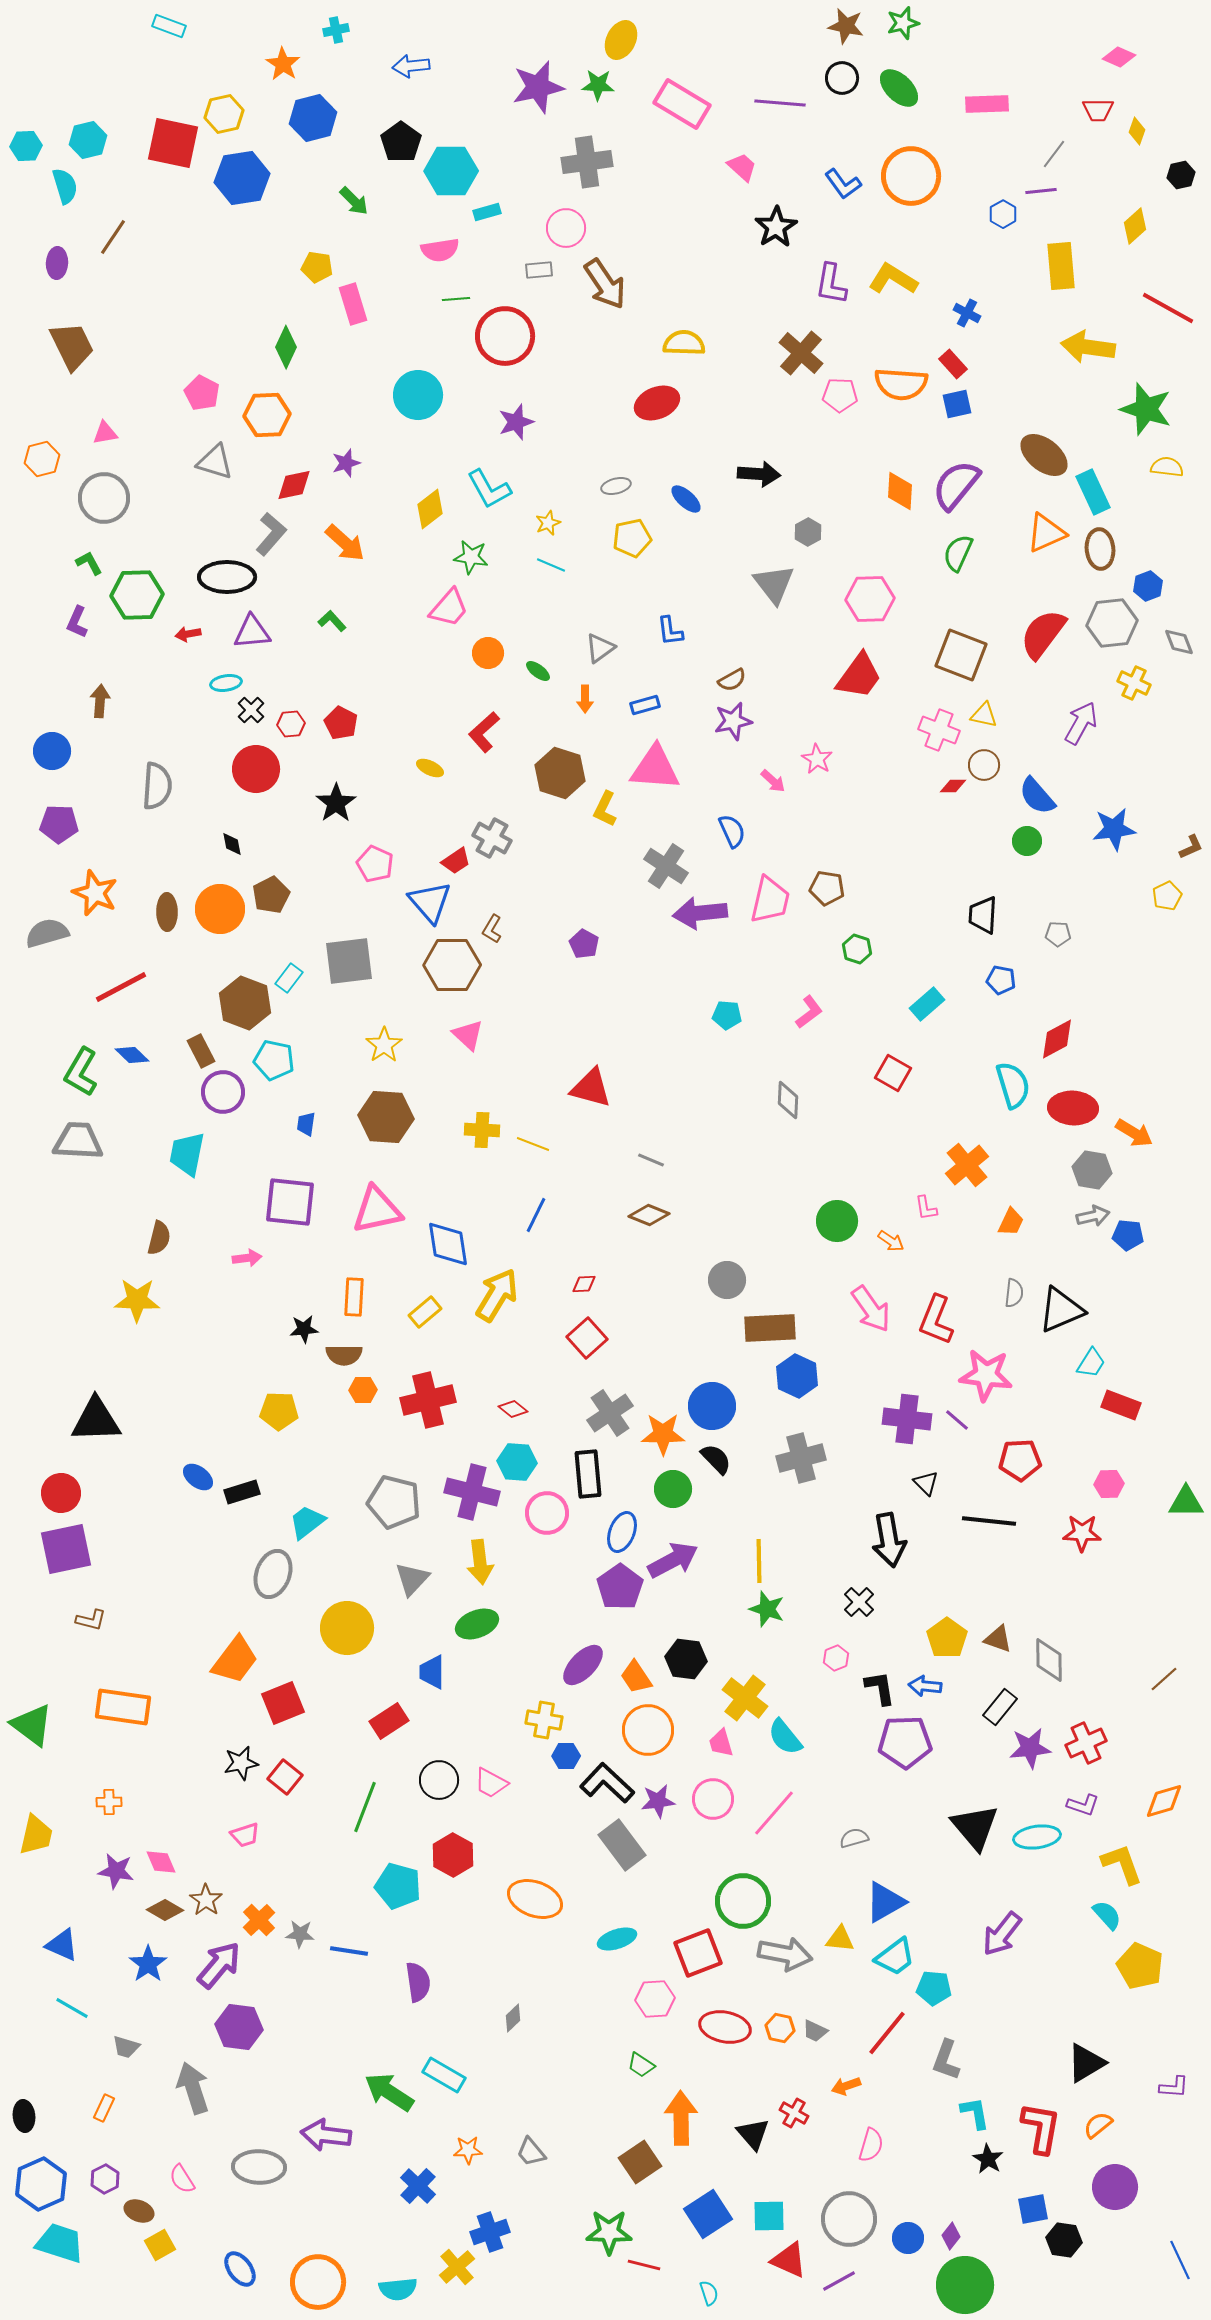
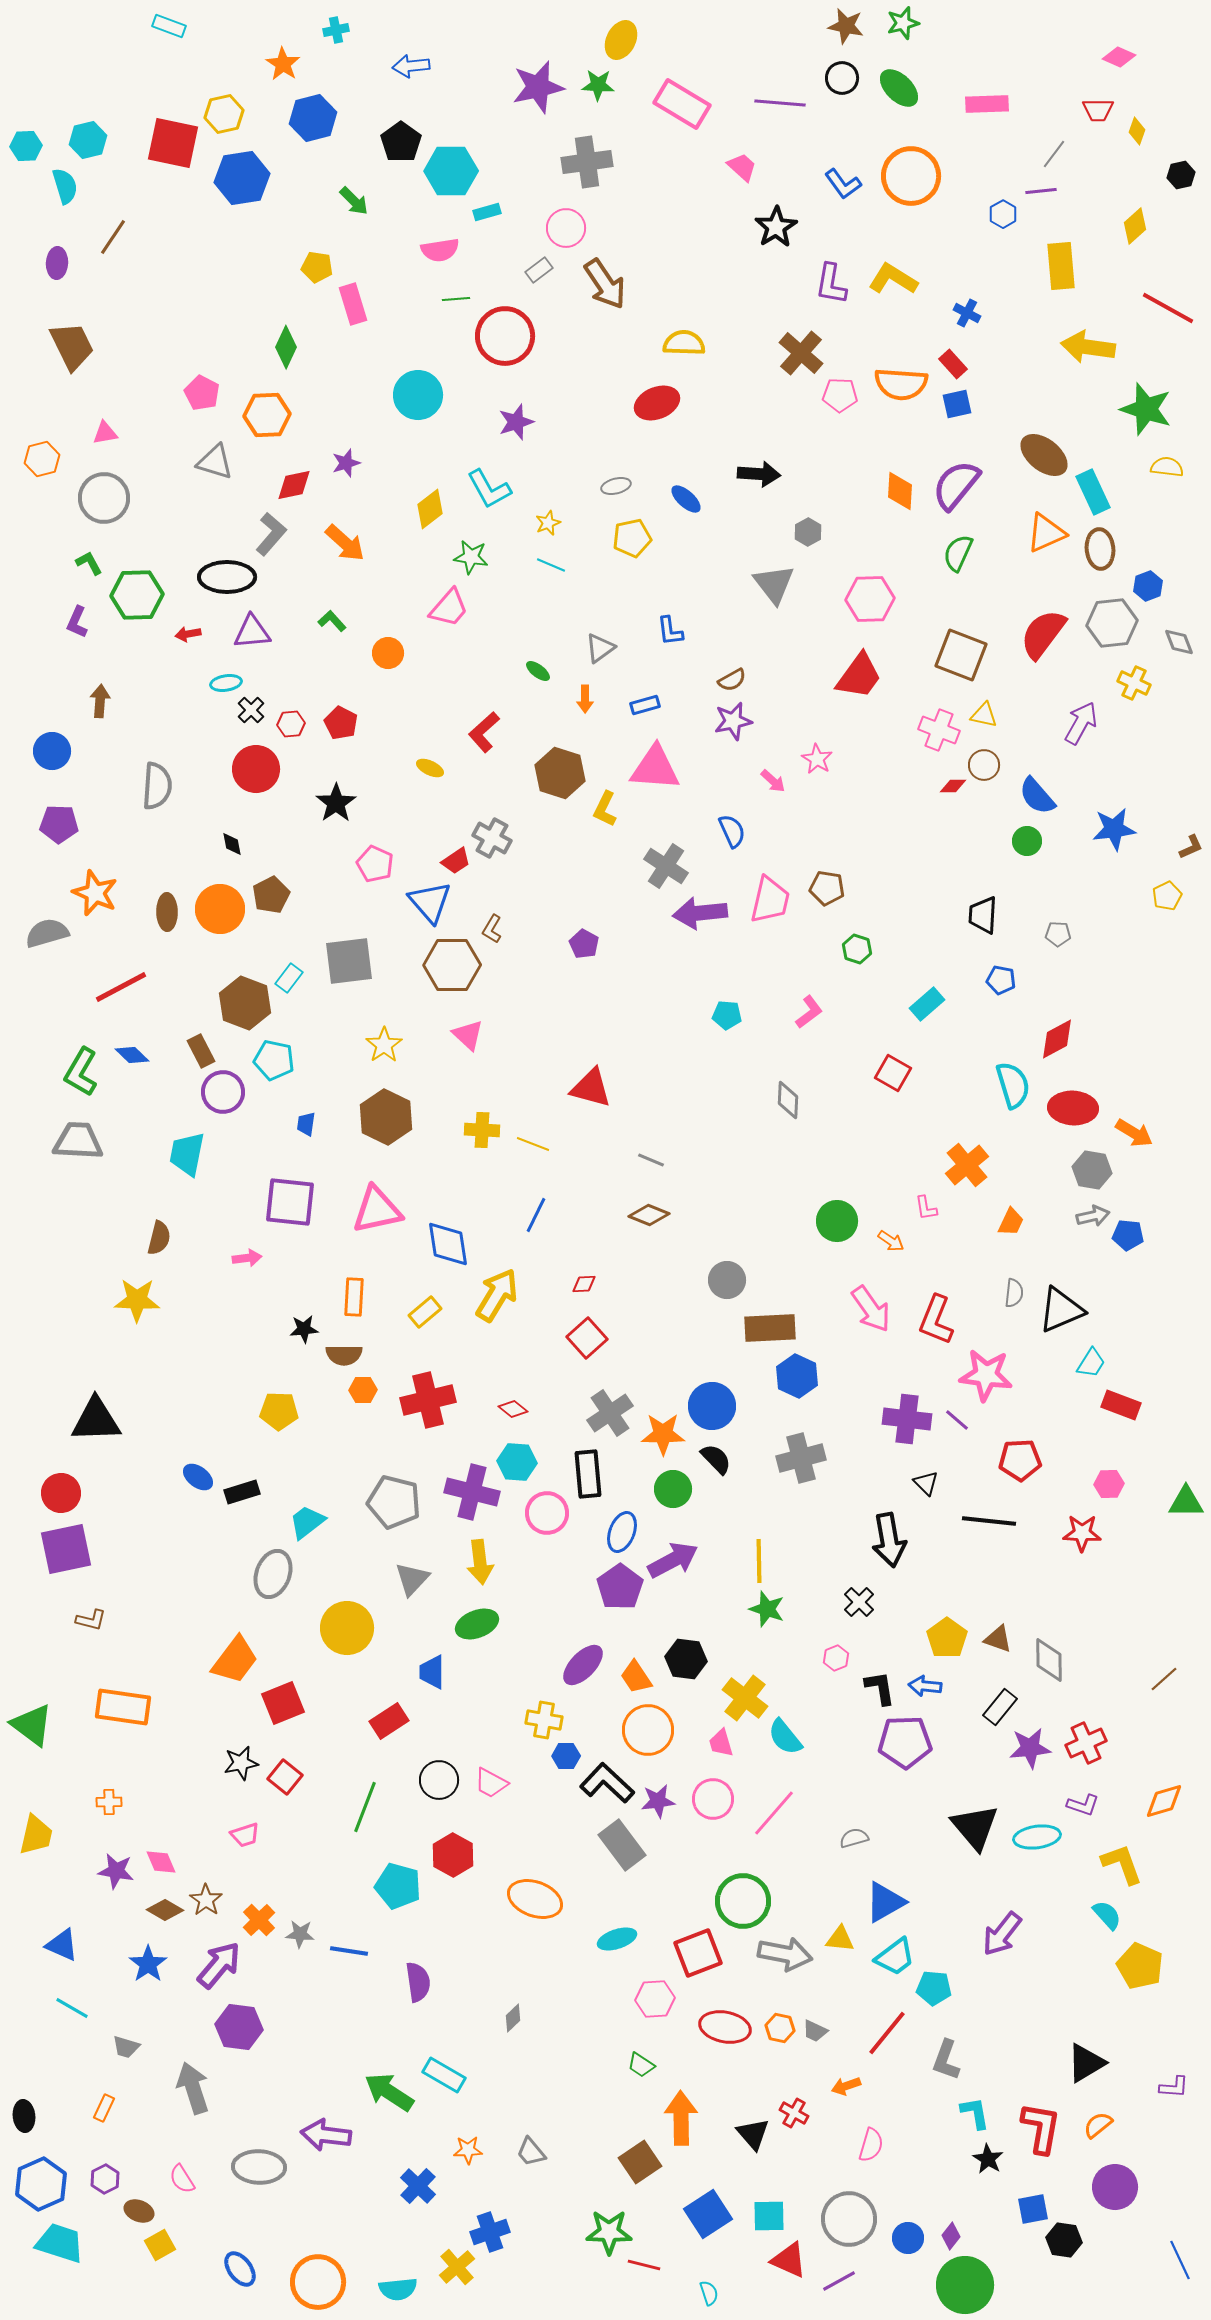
gray rectangle at (539, 270): rotated 32 degrees counterclockwise
orange circle at (488, 653): moved 100 px left
brown hexagon at (386, 1117): rotated 22 degrees clockwise
